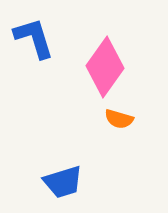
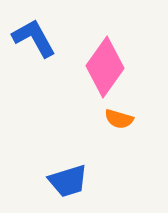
blue L-shape: rotated 12 degrees counterclockwise
blue trapezoid: moved 5 px right, 1 px up
